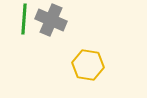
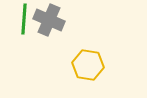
gray cross: moved 2 px left
